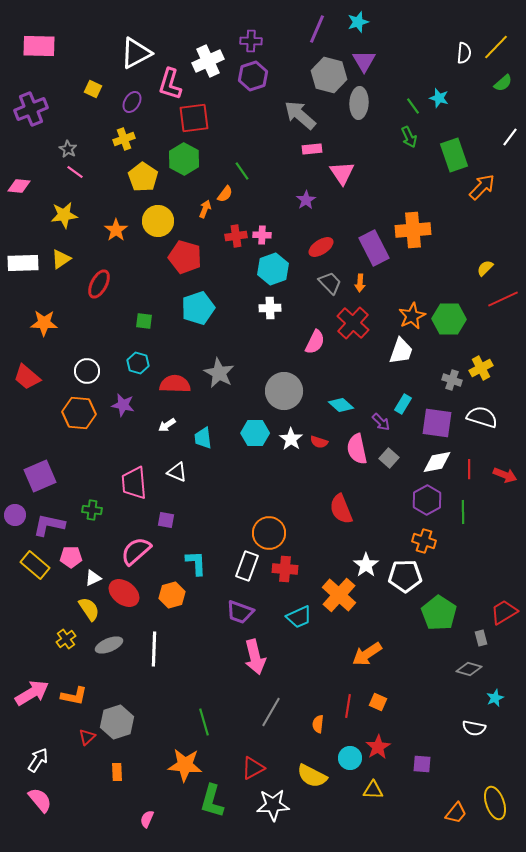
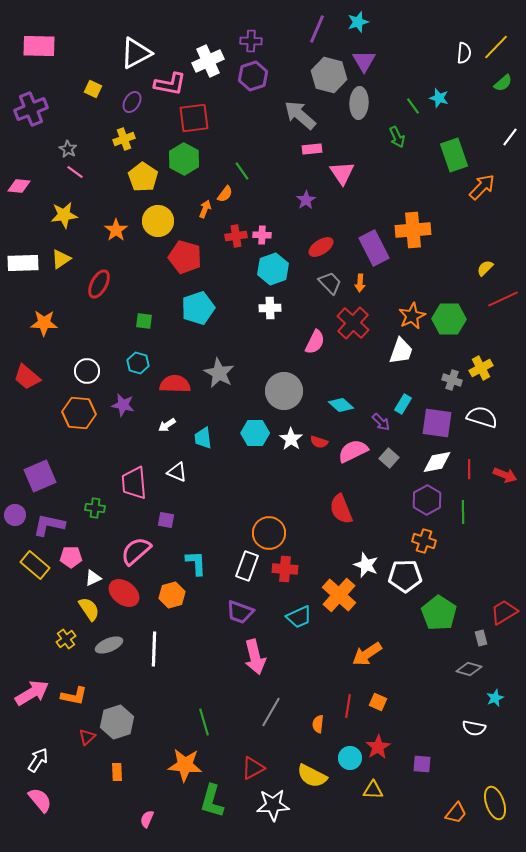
pink L-shape at (170, 84): rotated 96 degrees counterclockwise
green arrow at (409, 137): moved 12 px left
pink semicircle at (357, 449): moved 4 px left, 2 px down; rotated 76 degrees clockwise
green cross at (92, 510): moved 3 px right, 2 px up
white star at (366, 565): rotated 15 degrees counterclockwise
